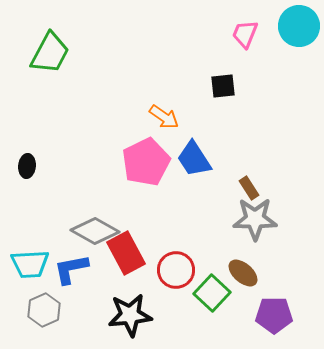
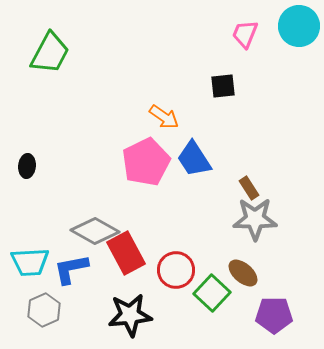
cyan trapezoid: moved 2 px up
